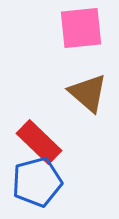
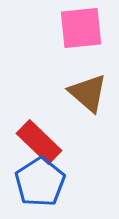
blue pentagon: moved 3 px right; rotated 18 degrees counterclockwise
